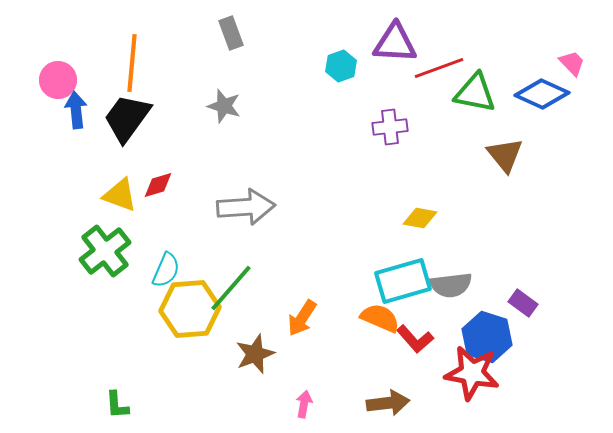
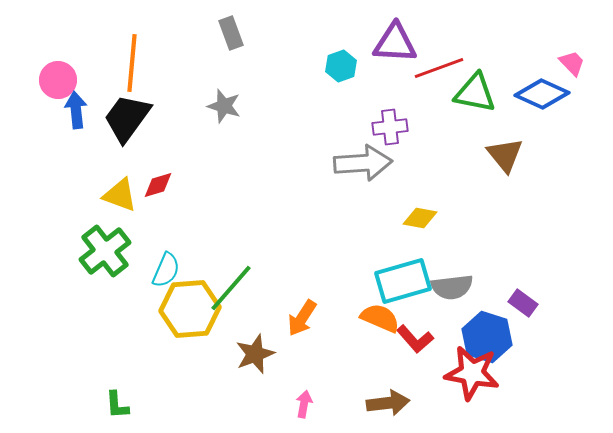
gray arrow: moved 117 px right, 44 px up
gray semicircle: moved 1 px right, 2 px down
